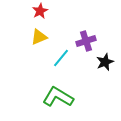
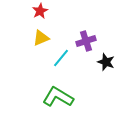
yellow triangle: moved 2 px right, 1 px down
black star: moved 1 px right; rotated 30 degrees counterclockwise
